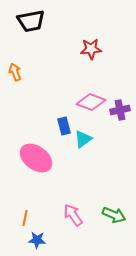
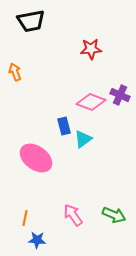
purple cross: moved 15 px up; rotated 36 degrees clockwise
